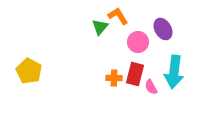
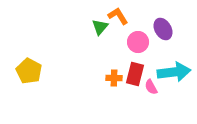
cyan arrow: rotated 104 degrees counterclockwise
